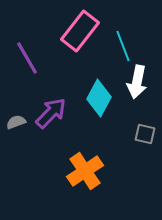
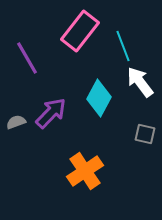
white arrow: moved 3 px right; rotated 132 degrees clockwise
